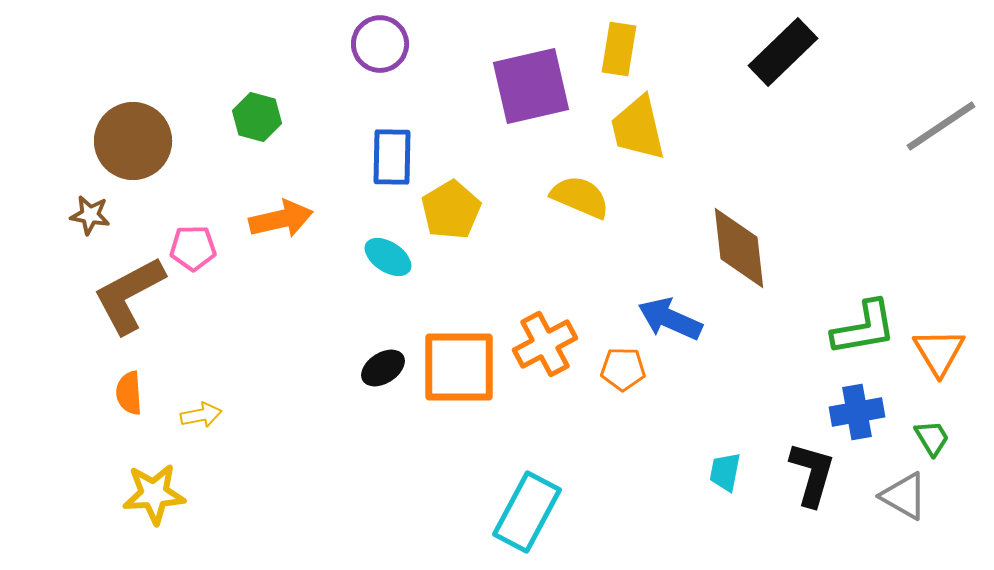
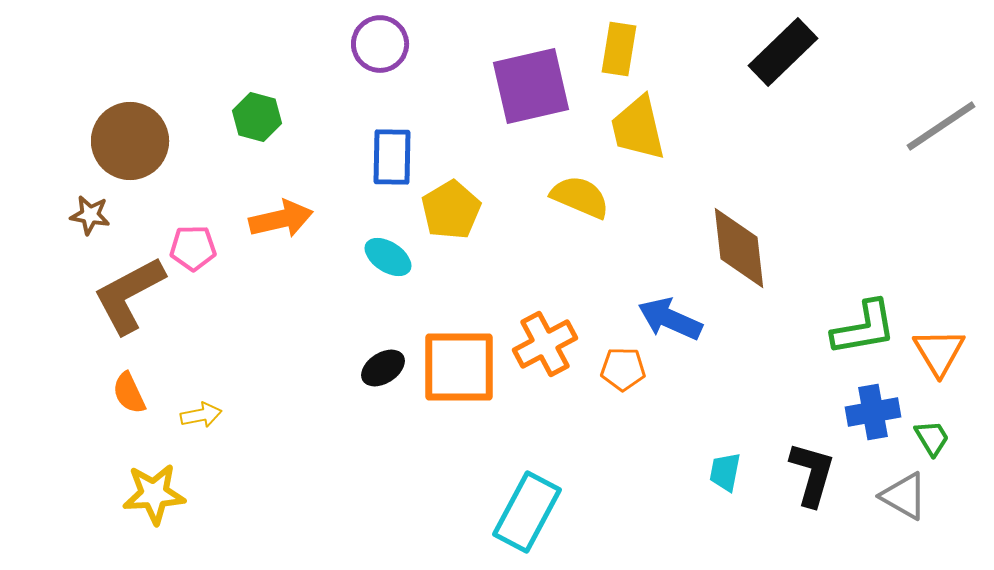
brown circle: moved 3 px left
orange semicircle: rotated 21 degrees counterclockwise
blue cross: moved 16 px right
